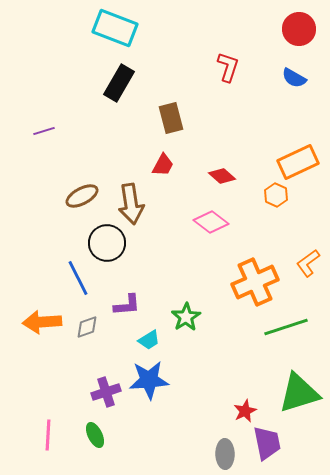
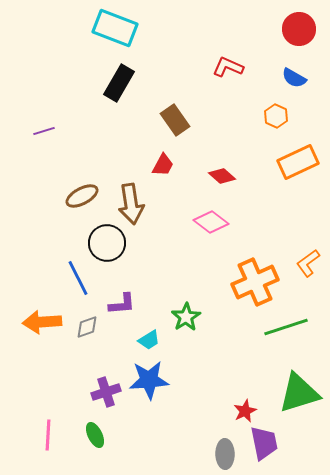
red L-shape: rotated 84 degrees counterclockwise
brown rectangle: moved 4 px right, 2 px down; rotated 20 degrees counterclockwise
orange hexagon: moved 79 px up
purple L-shape: moved 5 px left, 1 px up
purple trapezoid: moved 3 px left
